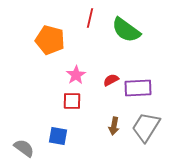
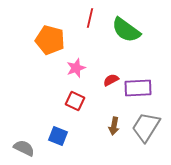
pink star: moved 7 px up; rotated 12 degrees clockwise
red square: moved 3 px right; rotated 24 degrees clockwise
blue square: rotated 12 degrees clockwise
gray semicircle: rotated 10 degrees counterclockwise
